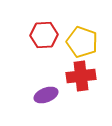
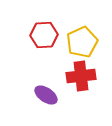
yellow pentagon: rotated 28 degrees clockwise
purple ellipse: rotated 55 degrees clockwise
